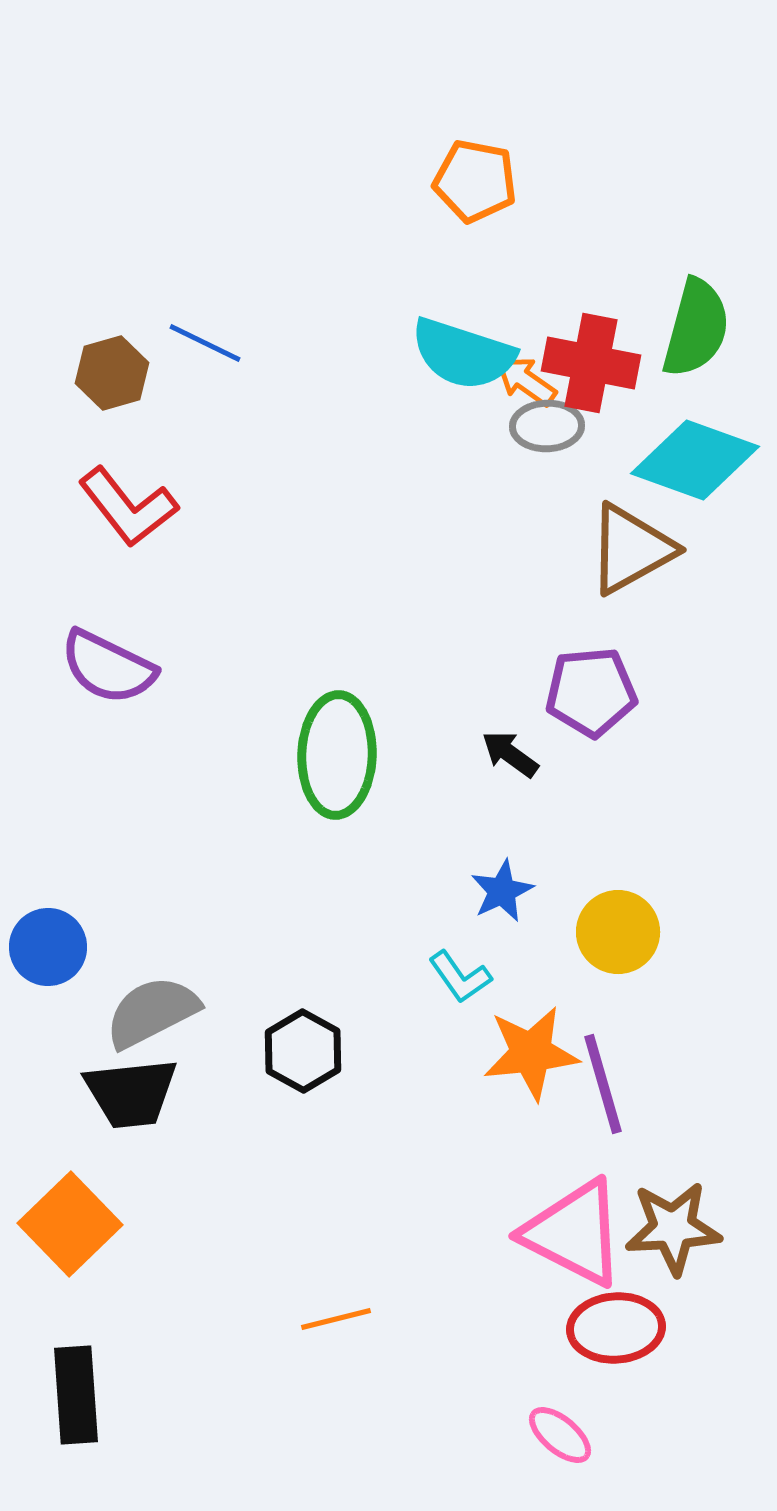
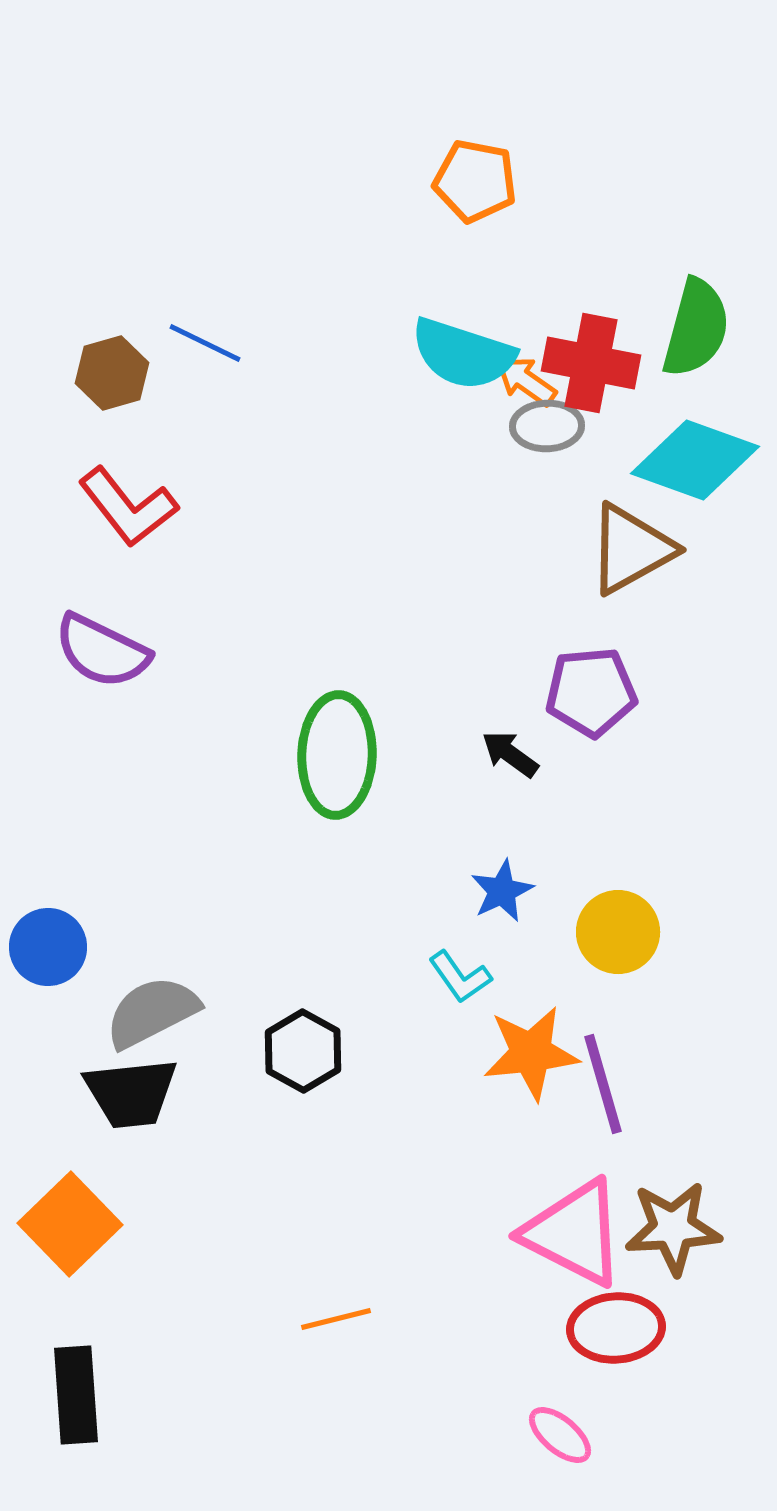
purple semicircle: moved 6 px left, 16 px up
